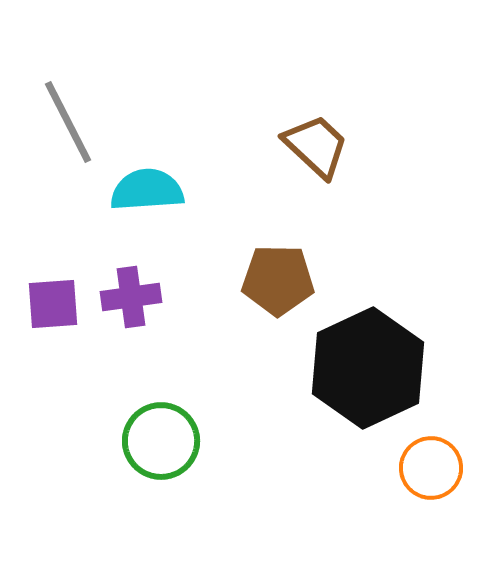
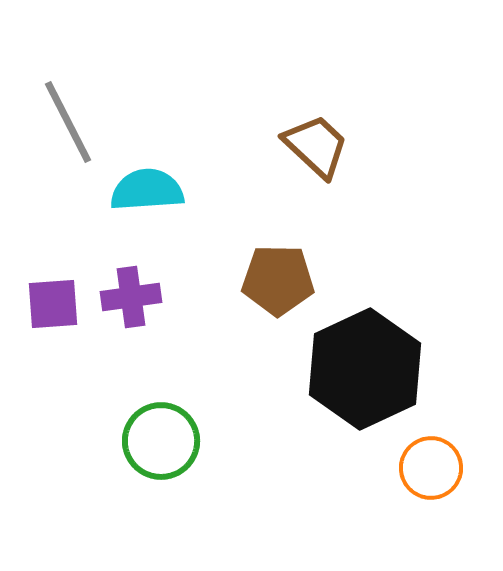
black hexagon: moved 3 px left, 1 px down
